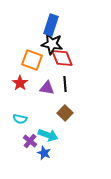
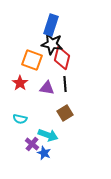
red diamond: rotated 35 degrees clockwise
brown square: rotated 14 degrees clockwise
purple cross: moved 2 px right, 3 px down
